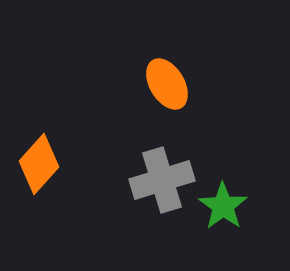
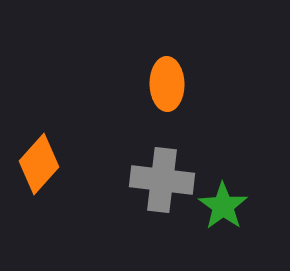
orange ellipse: rotated 30 degrees clockwise
gray cross: rotated 24 degrees clockwise
